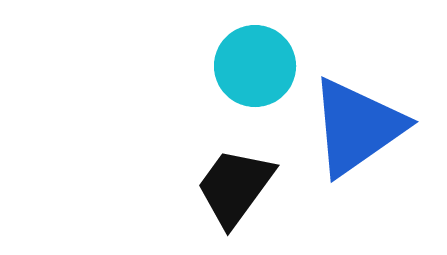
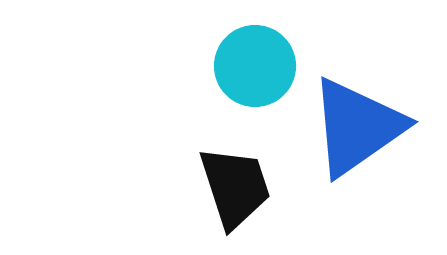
black trapezoid: rotated 126 degrees clockwise
